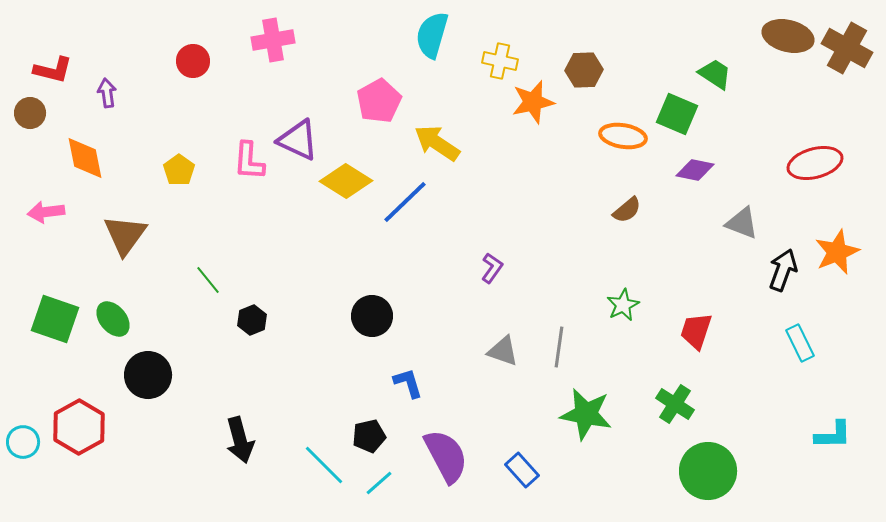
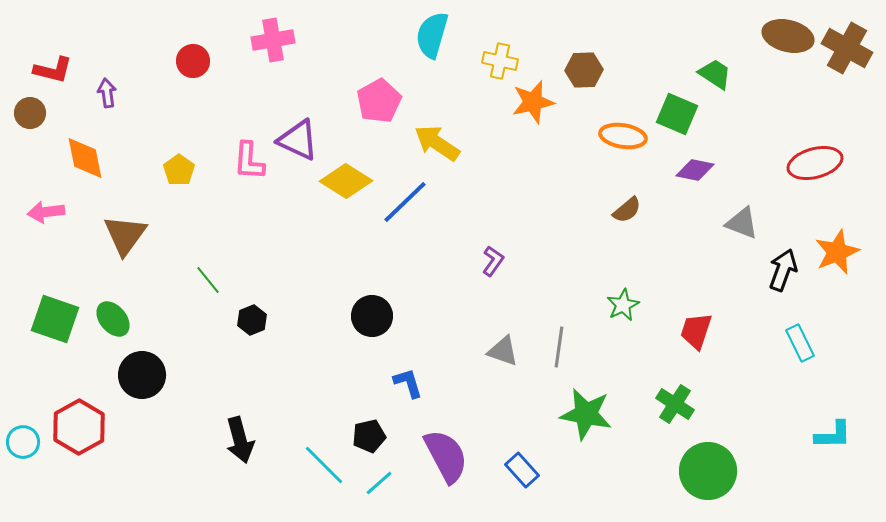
purple L-shape at (492, 268): moved 1 px right, 7 px up
black circle at (148, 375): moved 6 px left
